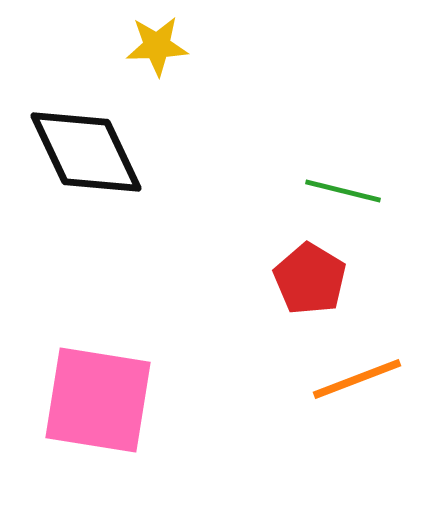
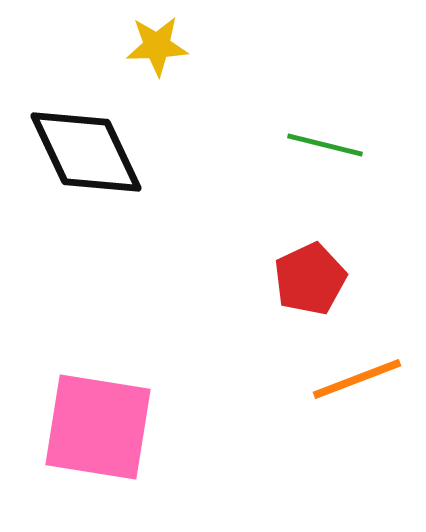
green line: moved 18 px left, 46 px up
red pentagon: rotated 16 degrees clockwise
pink square: moved 27 px down
